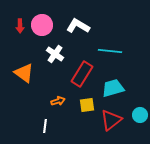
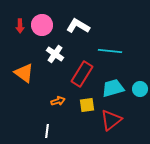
cyan circle: moved 26 px up
white line: moved 2 px right, 5 px down
